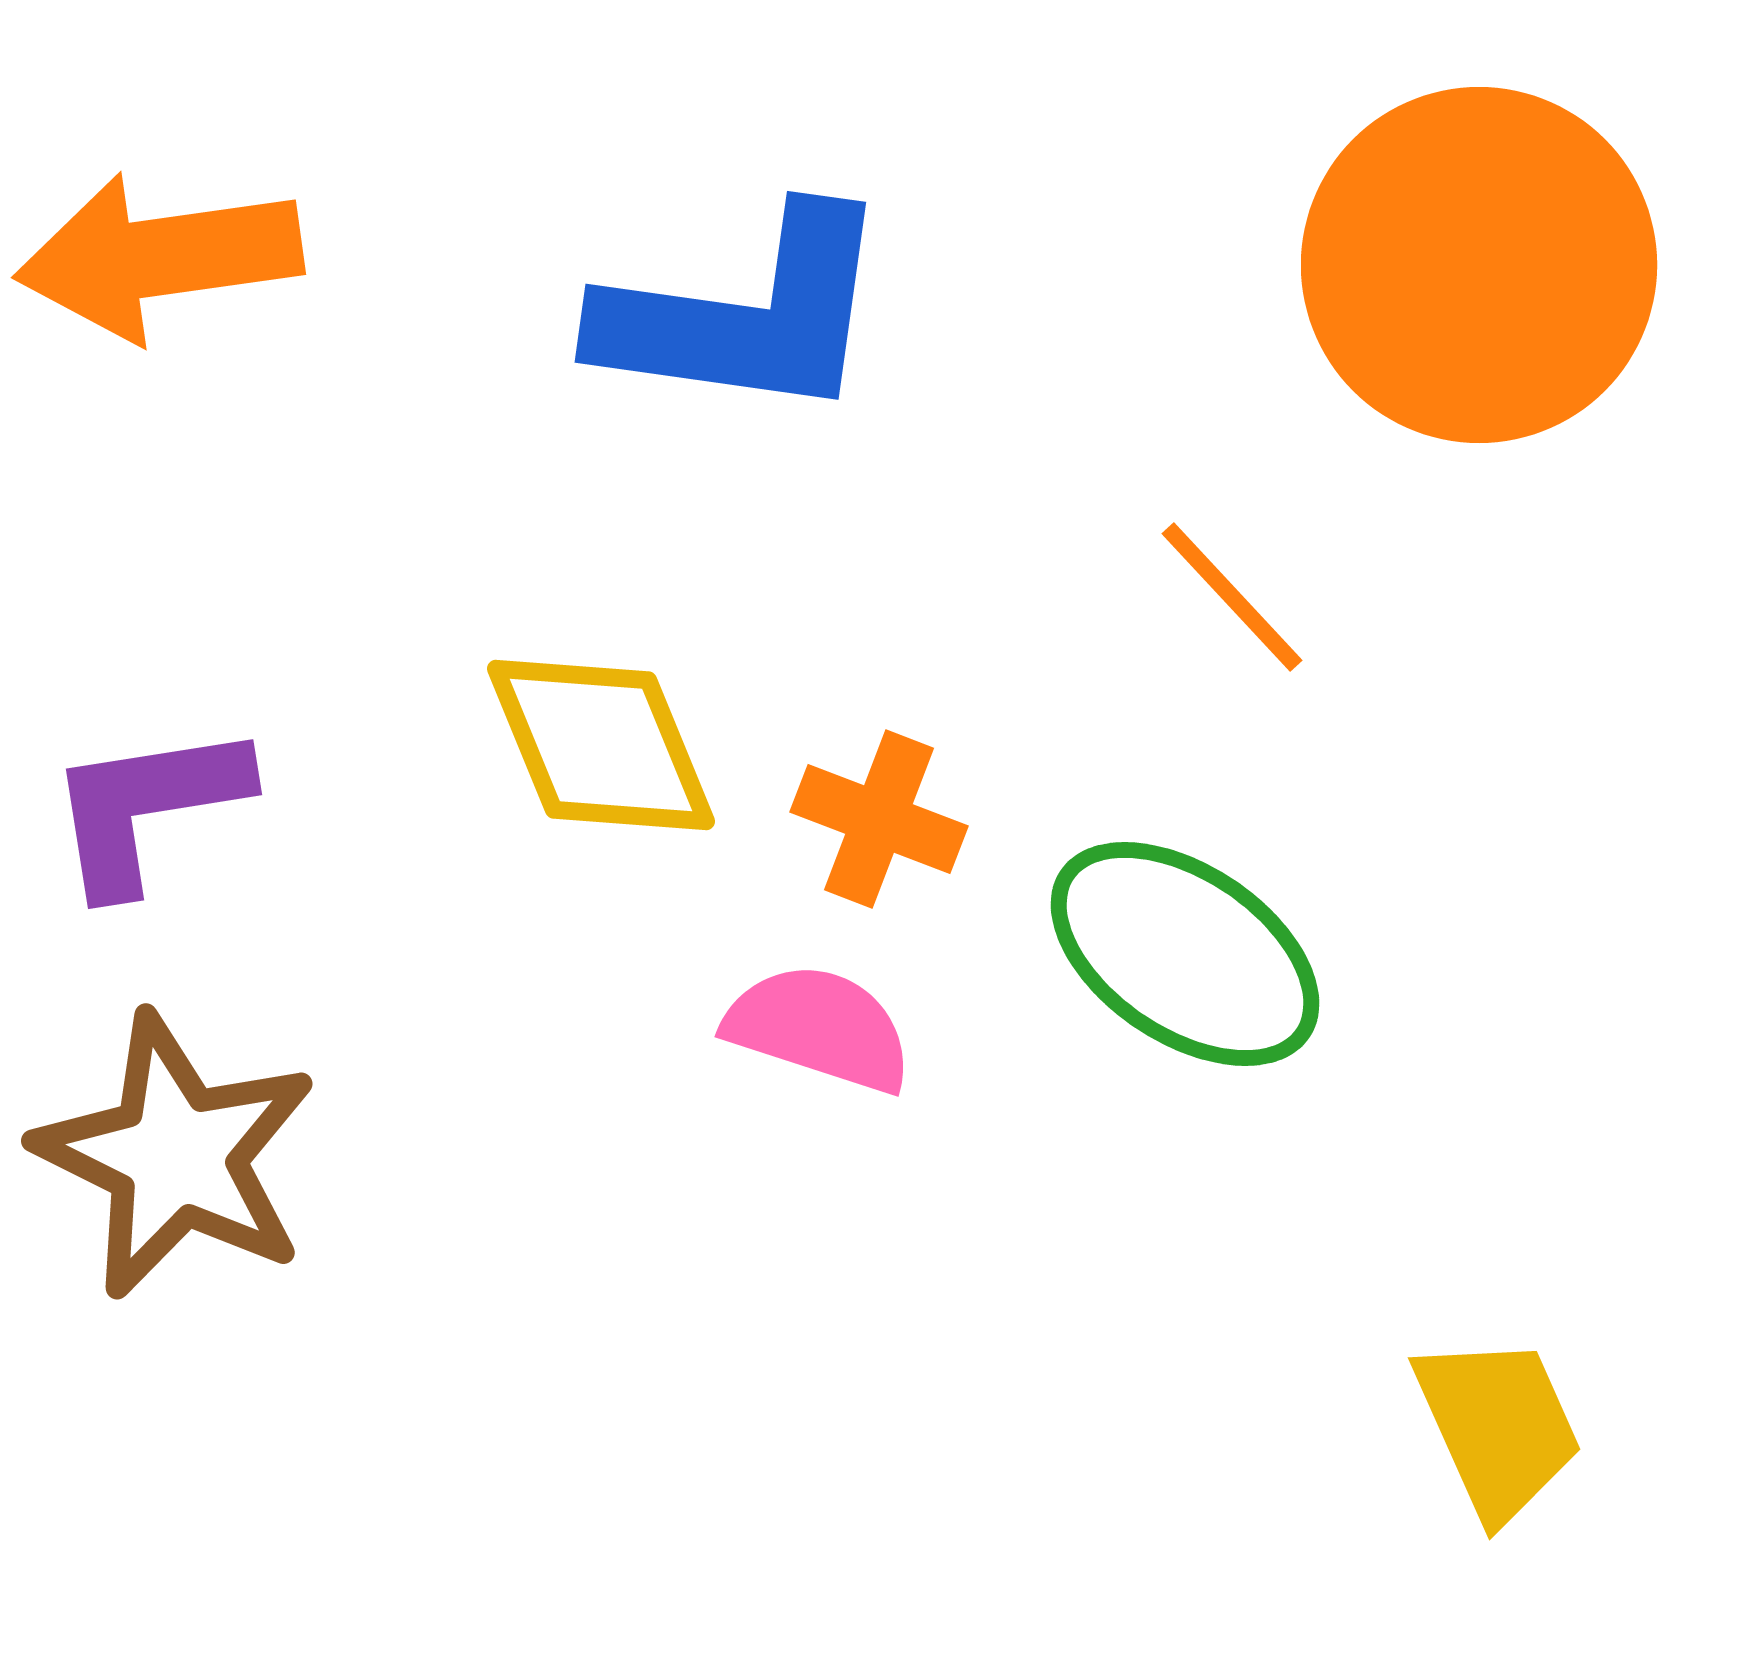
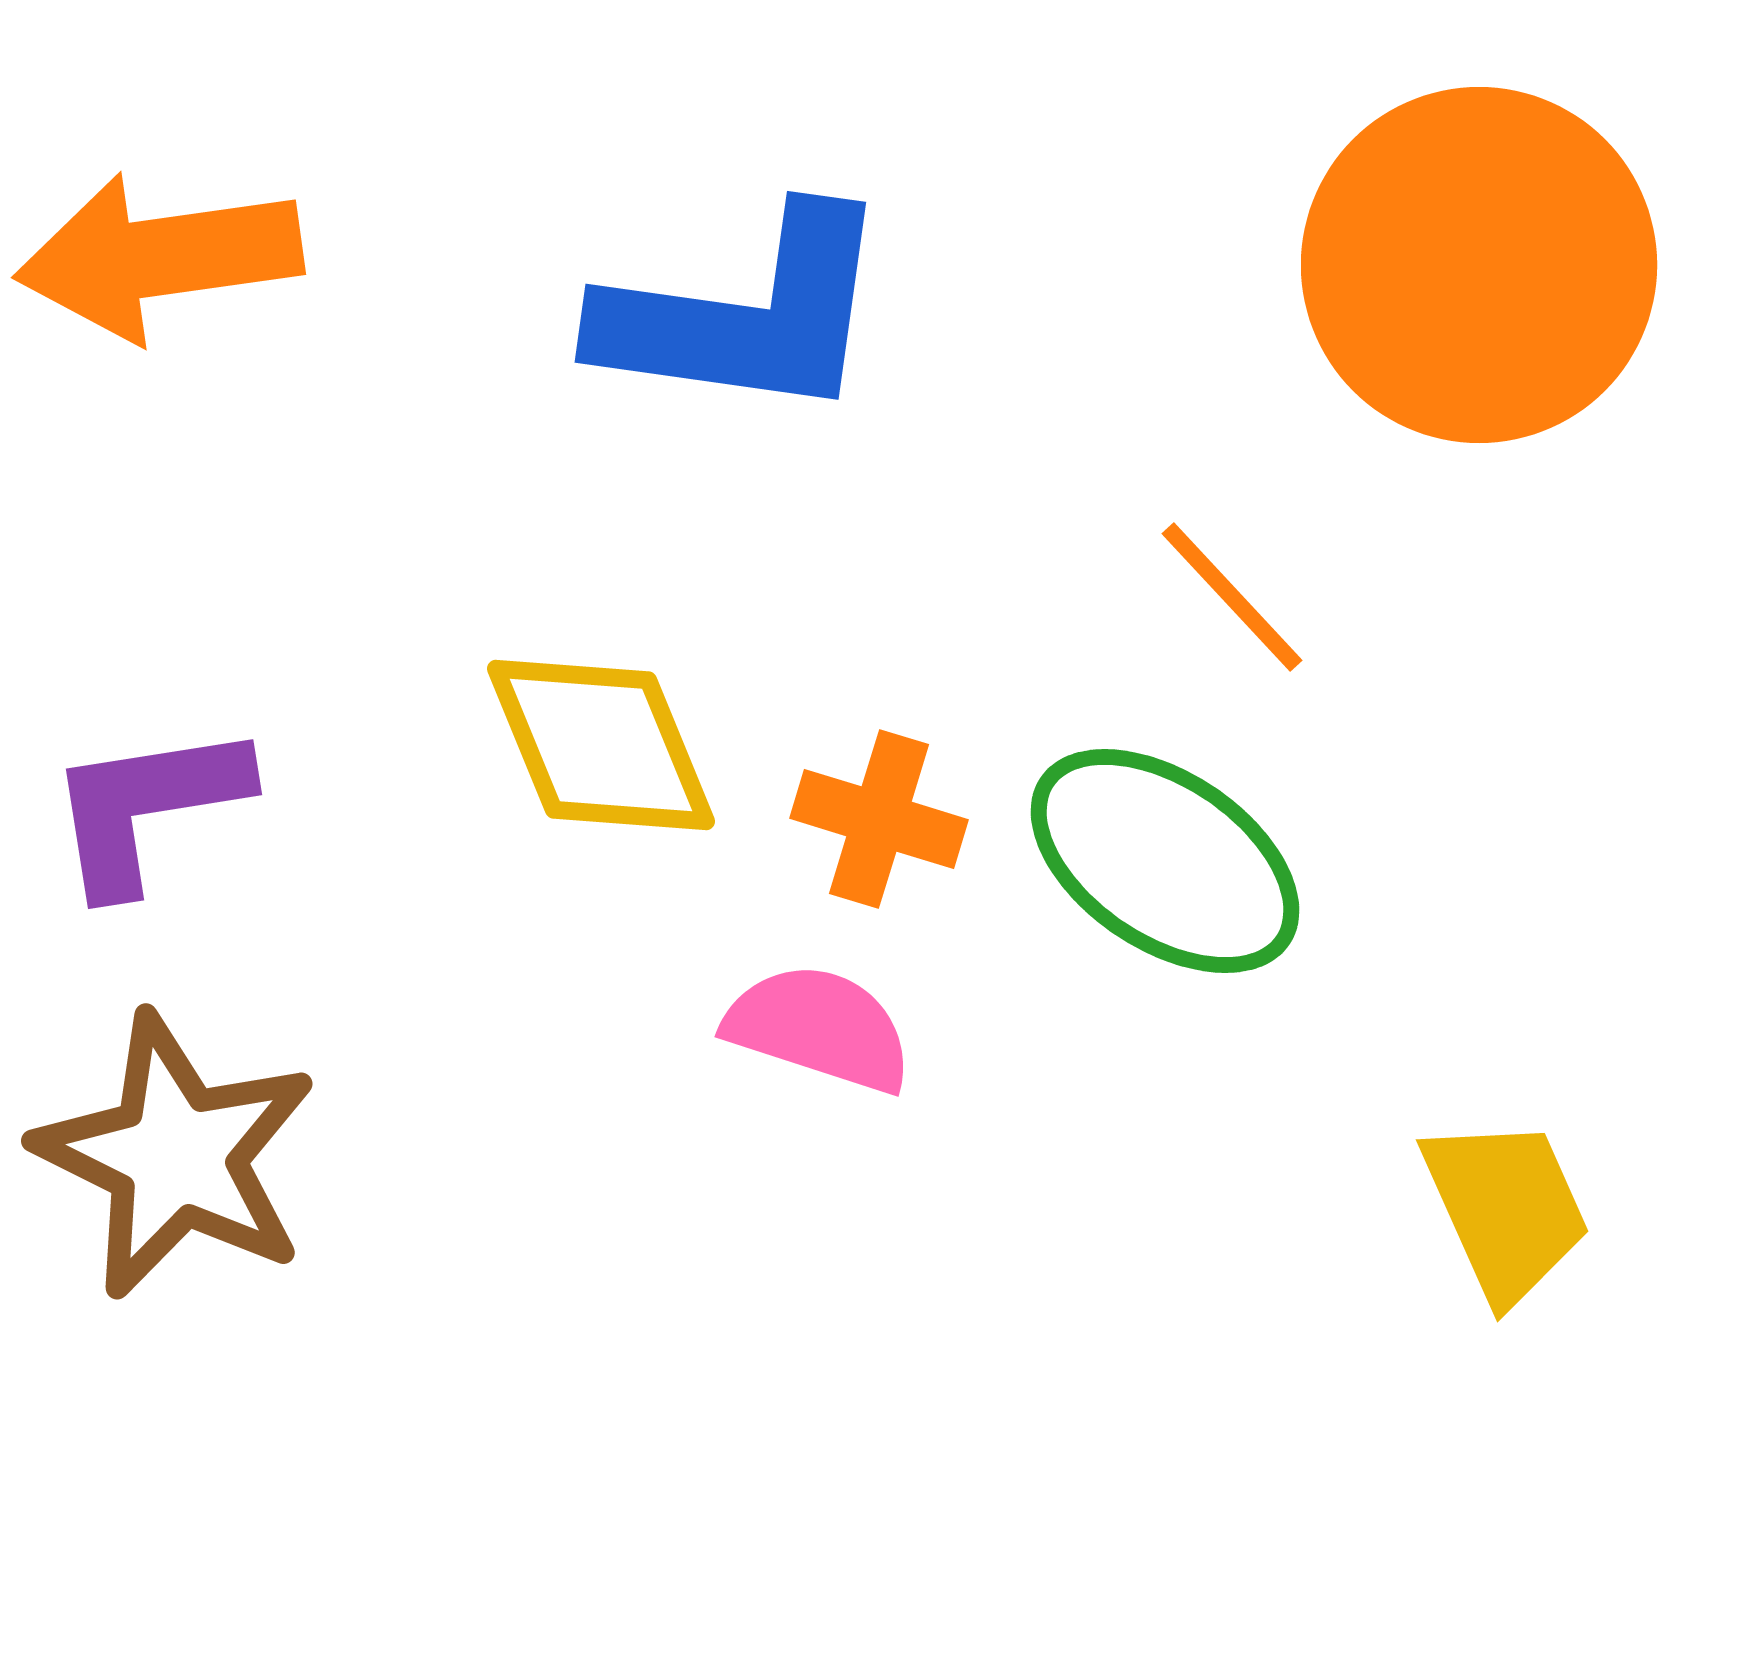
orange cross: rotated 4 degrees counterclockwise
green ellipse: moved 20 px left, 93 px up
yellow trapezoid: moved 8 px right, 218 px up
